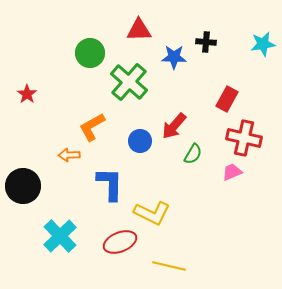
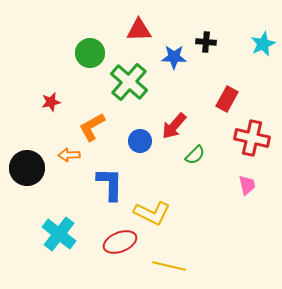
cyan star: rotated 15 degrees counterclockwise
red star: moved 24 px right, 8 px down; rotated 24 degrees clockwise
red cross: moved 8 px right
green semicircle: moved 2 px right, 1 px down; rotated 15 degrees clockwise
pink trapezoid: moved 15 px right, 13 px down; rotated 100 degrees clockwise
black circle: moved 4 px right, 18 px up
cyan cross: moved 1 px left, 2 px up; rotated 8 degrees counterclockwise
